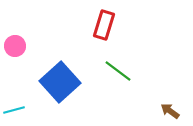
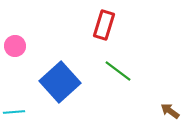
cyan line: moved 2 px down; rotated 10 degrees clockwise
